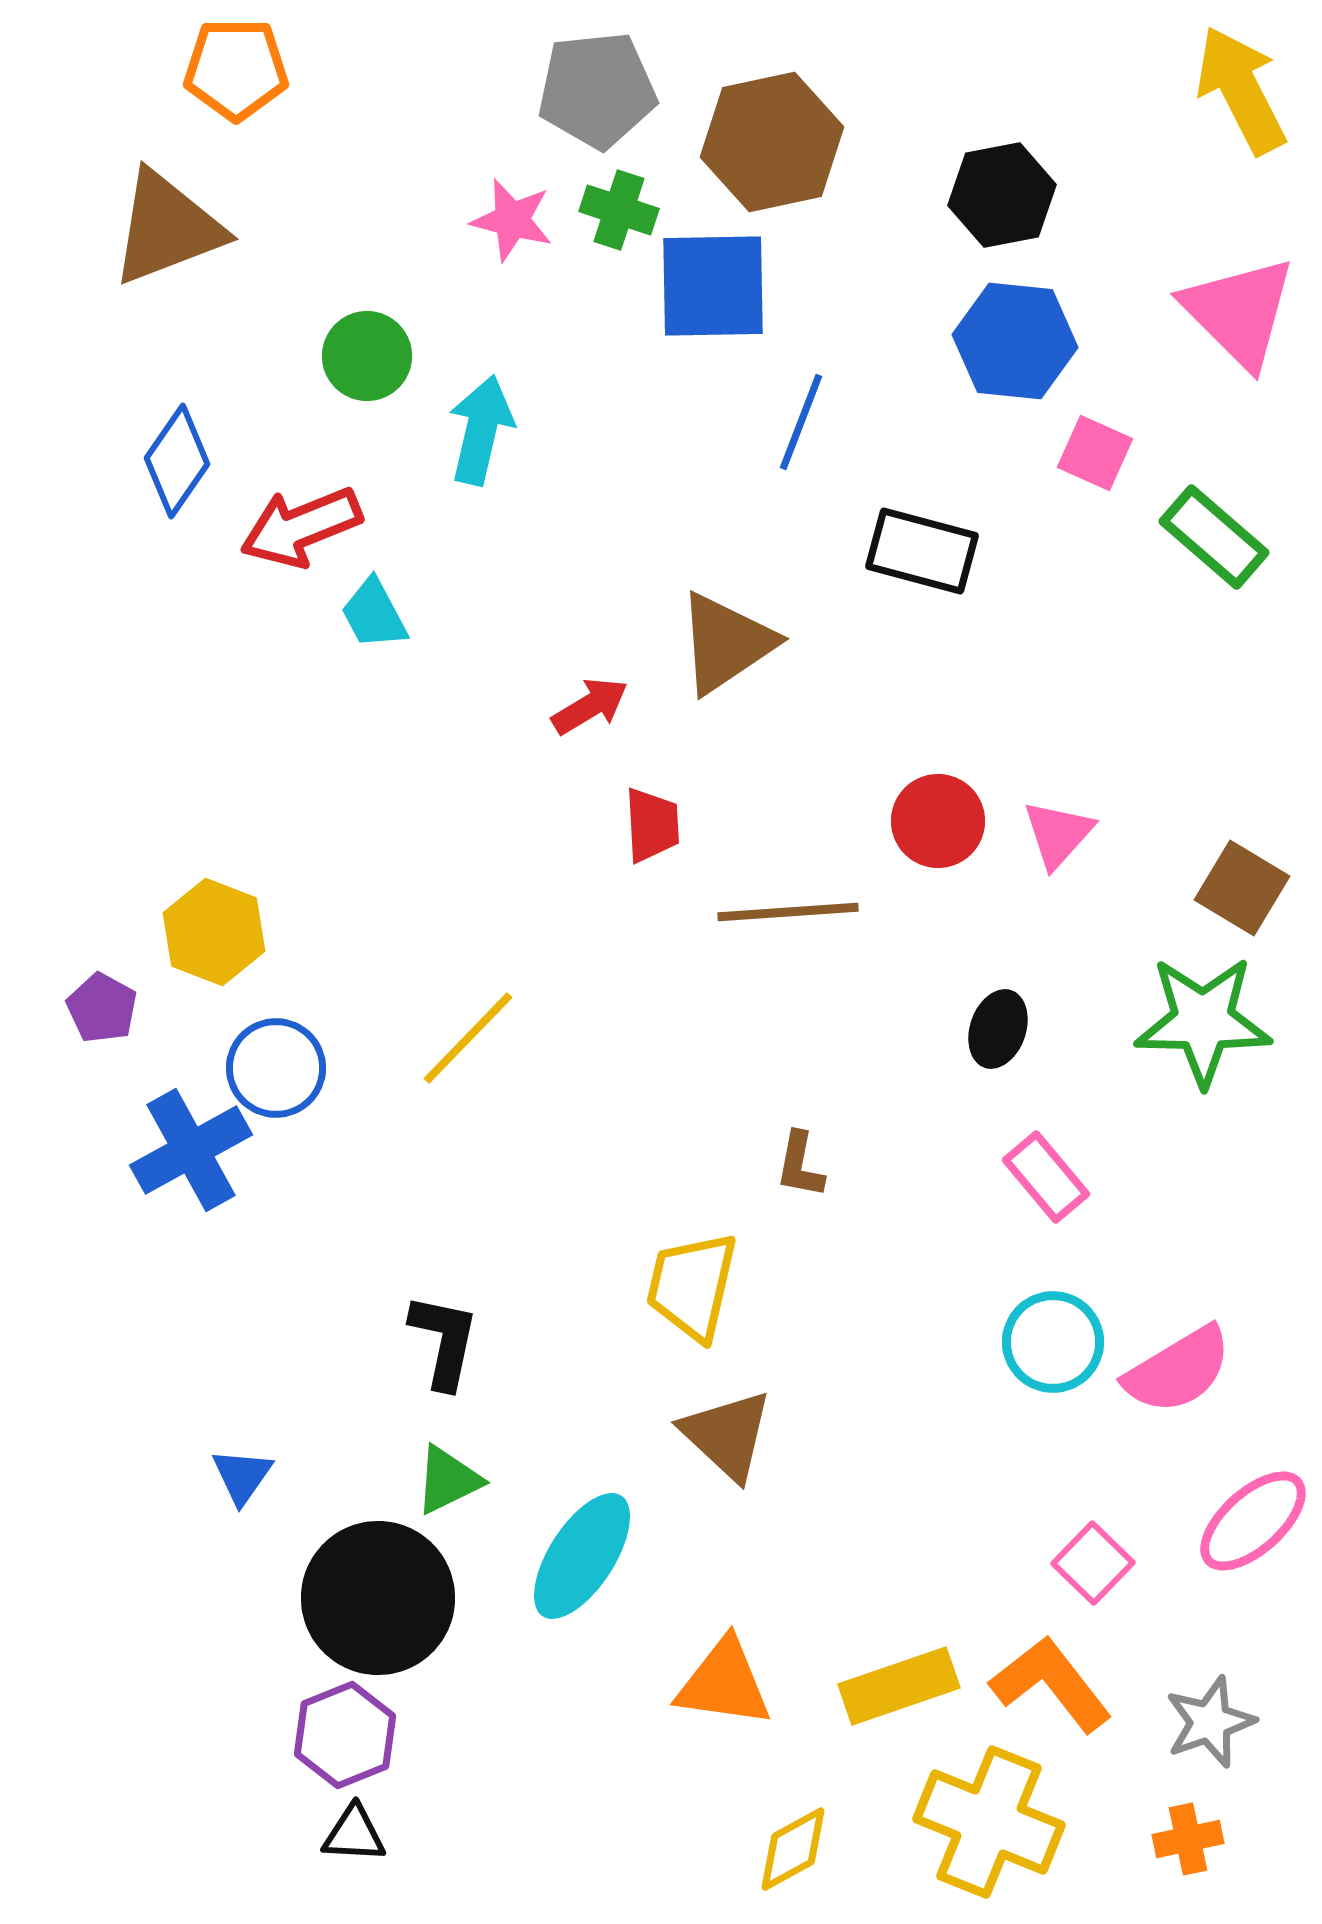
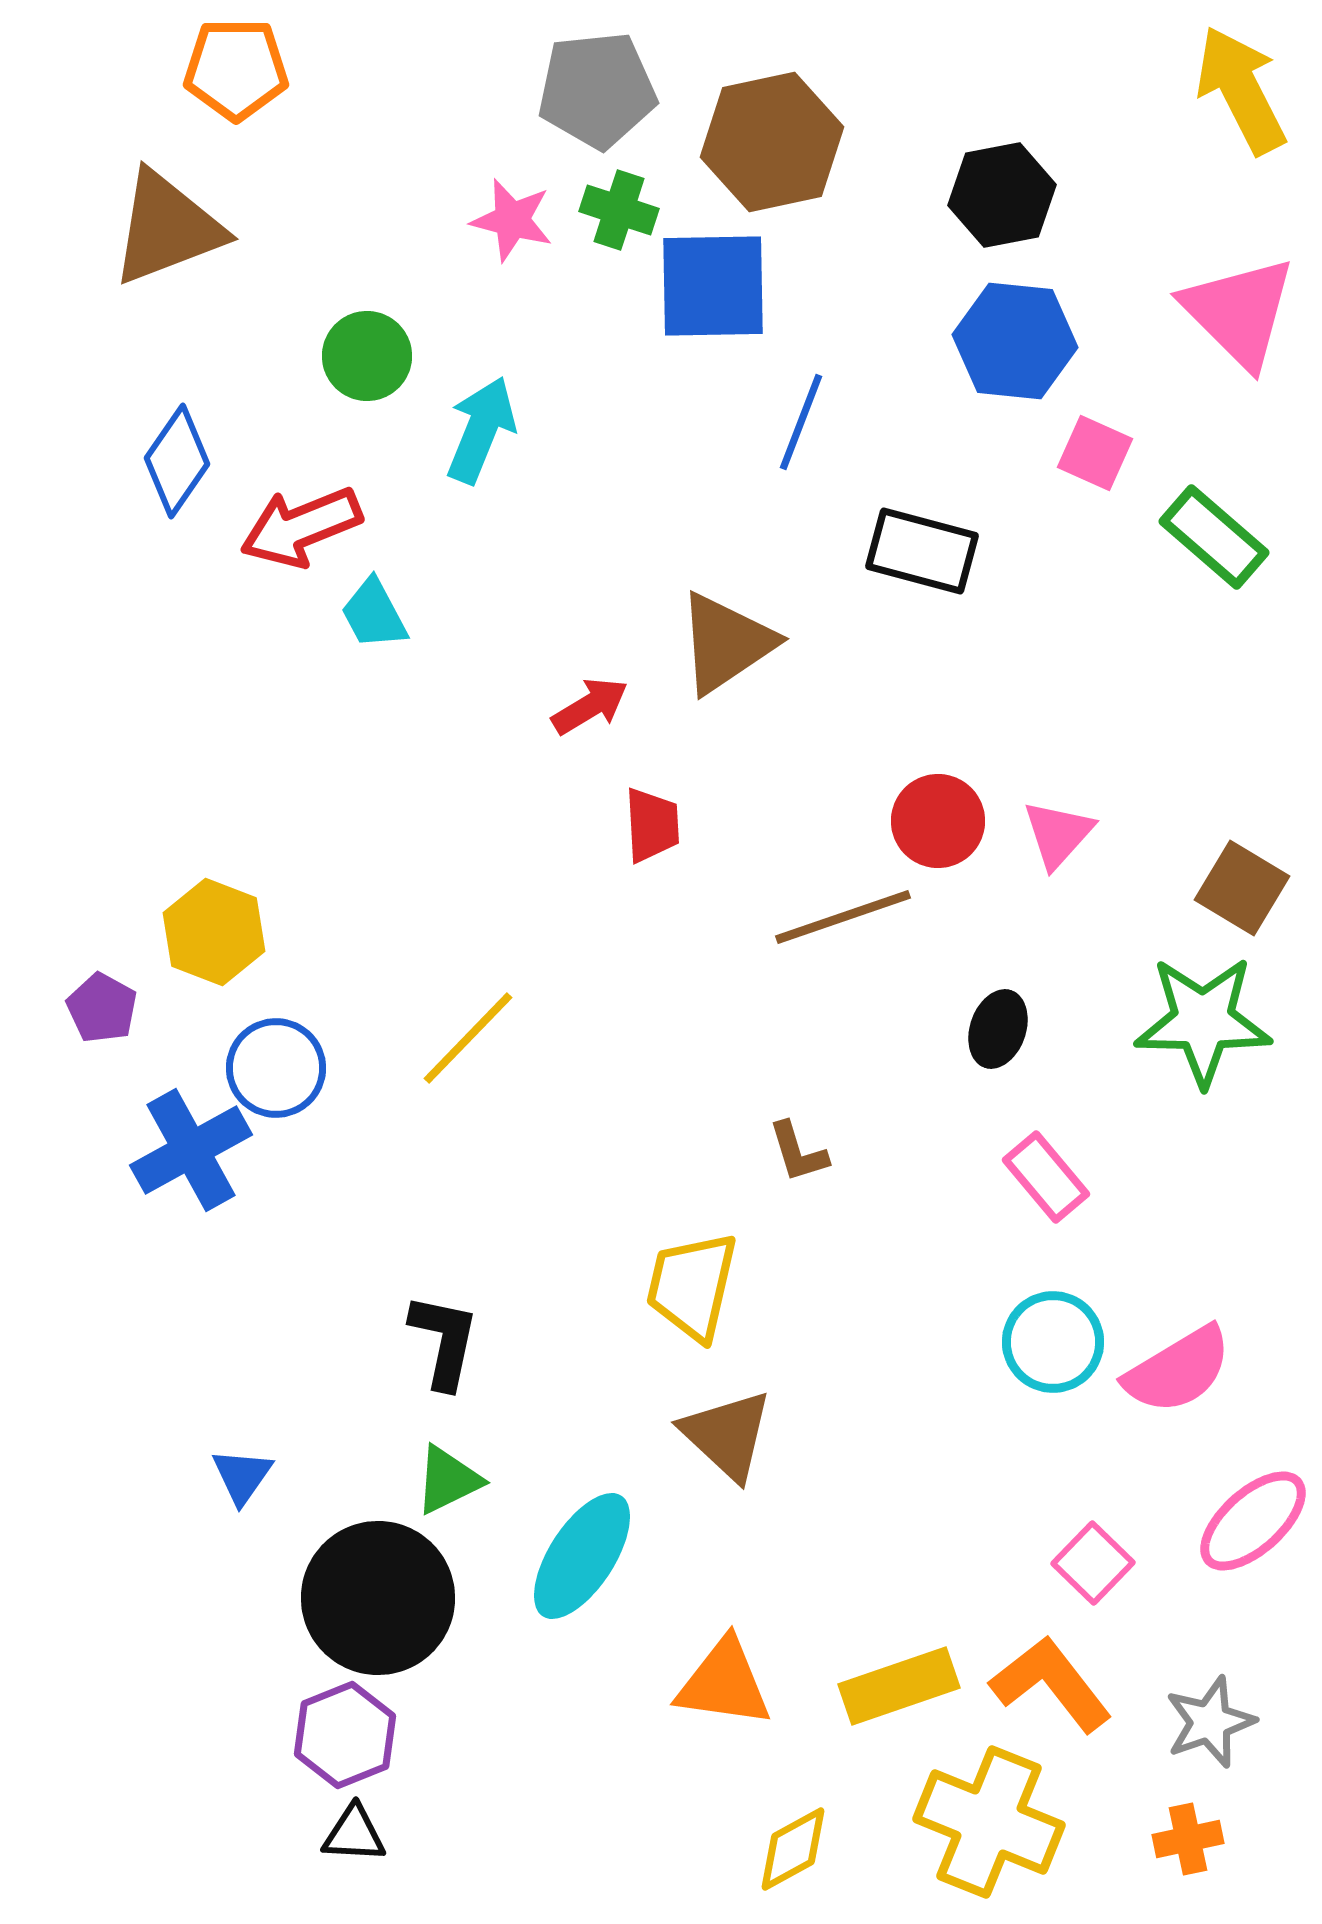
cyan arrow at (481, 430): rotated 9 degrees clockwise
brown line at (788, 912): moved 55 px right, 5 px down; rotated 15 degrees counterclockwise
brown L-shape at (800, 1165): moved 2 px left, 13 px up; rotated 28 degrees counterclockwise
